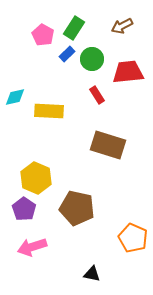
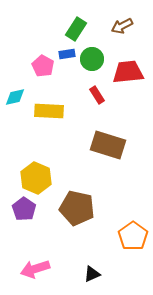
green rectangle: moved 2 px right, 1 px down
pink pentagon: moved 31 px down
blue rectangle: rotated 35 degrees clockwise
orange pentagon: moved 2 px up; rotated 12 degrees clockwise
pink arrow: moved 3 px right, 22 px down
black triangle: rotated 36 degrees counterclockwise
